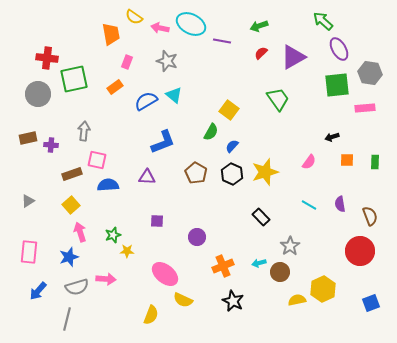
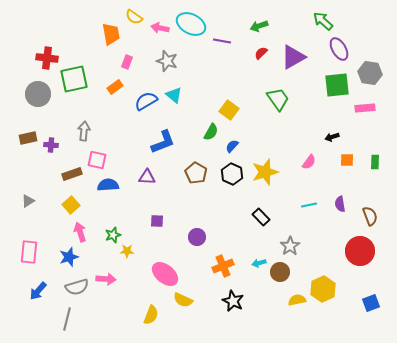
cyan line at (309, 205): rotated 42 degrees counterclockwise
